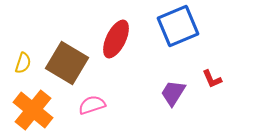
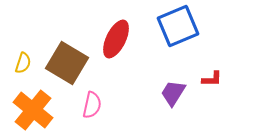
red L-shape: rotated 65 degrees counterclockwise
pink semicircle: rotated 120 degrees clockwise
